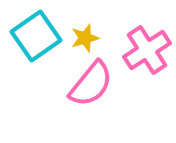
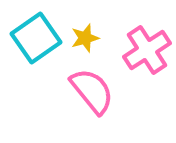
cyan square: moved 2 px down
pink semicircle: moved 1 px right, 7 px down; rotated 78 degrees counterclockwise
